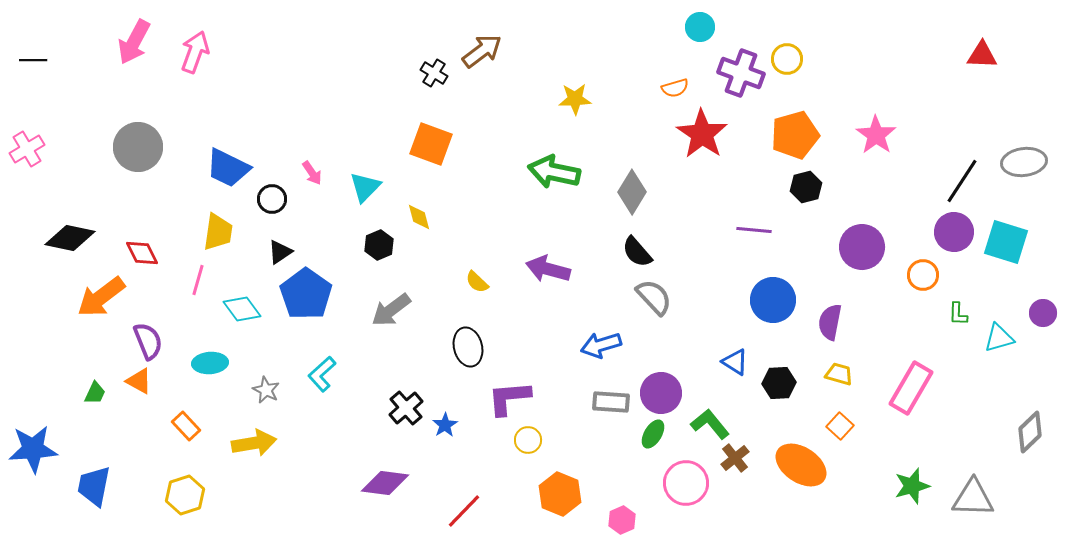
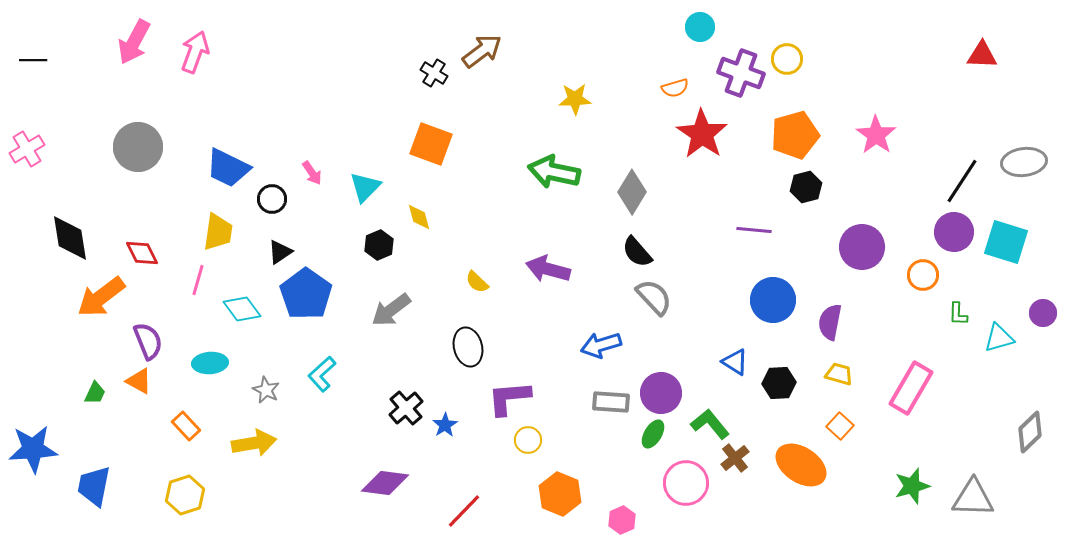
black diamond at (70, 238): rotated 69 degrees clockwise
